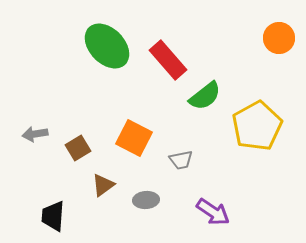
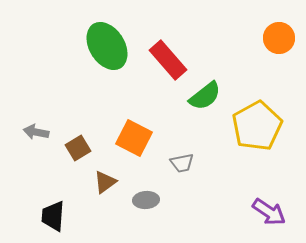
green ellipse: rotated 12 degrees clockwise
gray arrow: moved 1 px right, 2 px up; rotated 20 degrees clockwise
gray trapezoid: moved 1 px right, 3 px down
brown triangle: moved 2 px right, 3 px up
purple arrow: moved 56 px right
